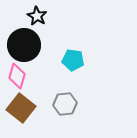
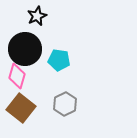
black star: rotated 18 degrees clockwise
black circle: moved 1 px right, 4 px down
cyan pentagon: moved 14 px left
gray hexagon: rotated 20 degrees counterclockwise
